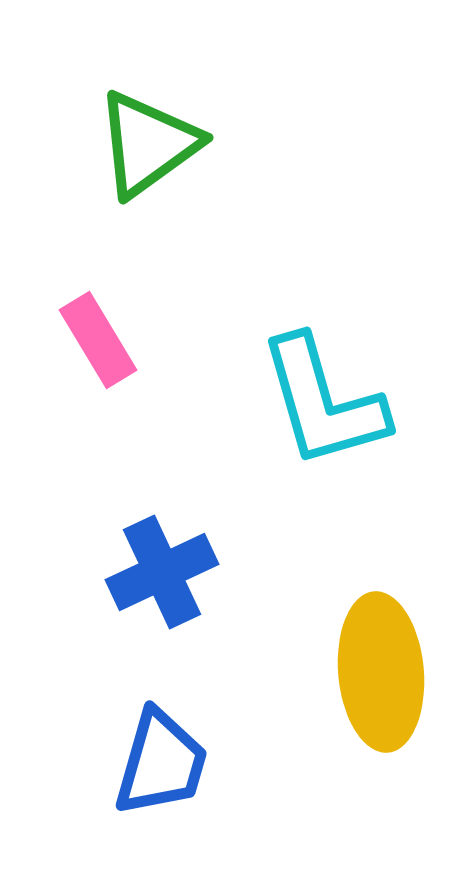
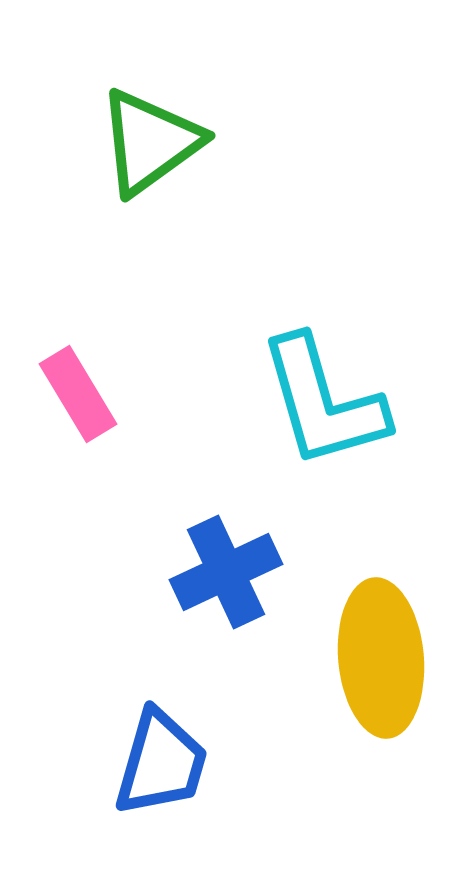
green triangle: moved 2 px right, 2 px up
pink rectangle: moved 20 px left, 54 px down
blue cross: moved 64 px right
yellow ellipse: moved 14 px up
